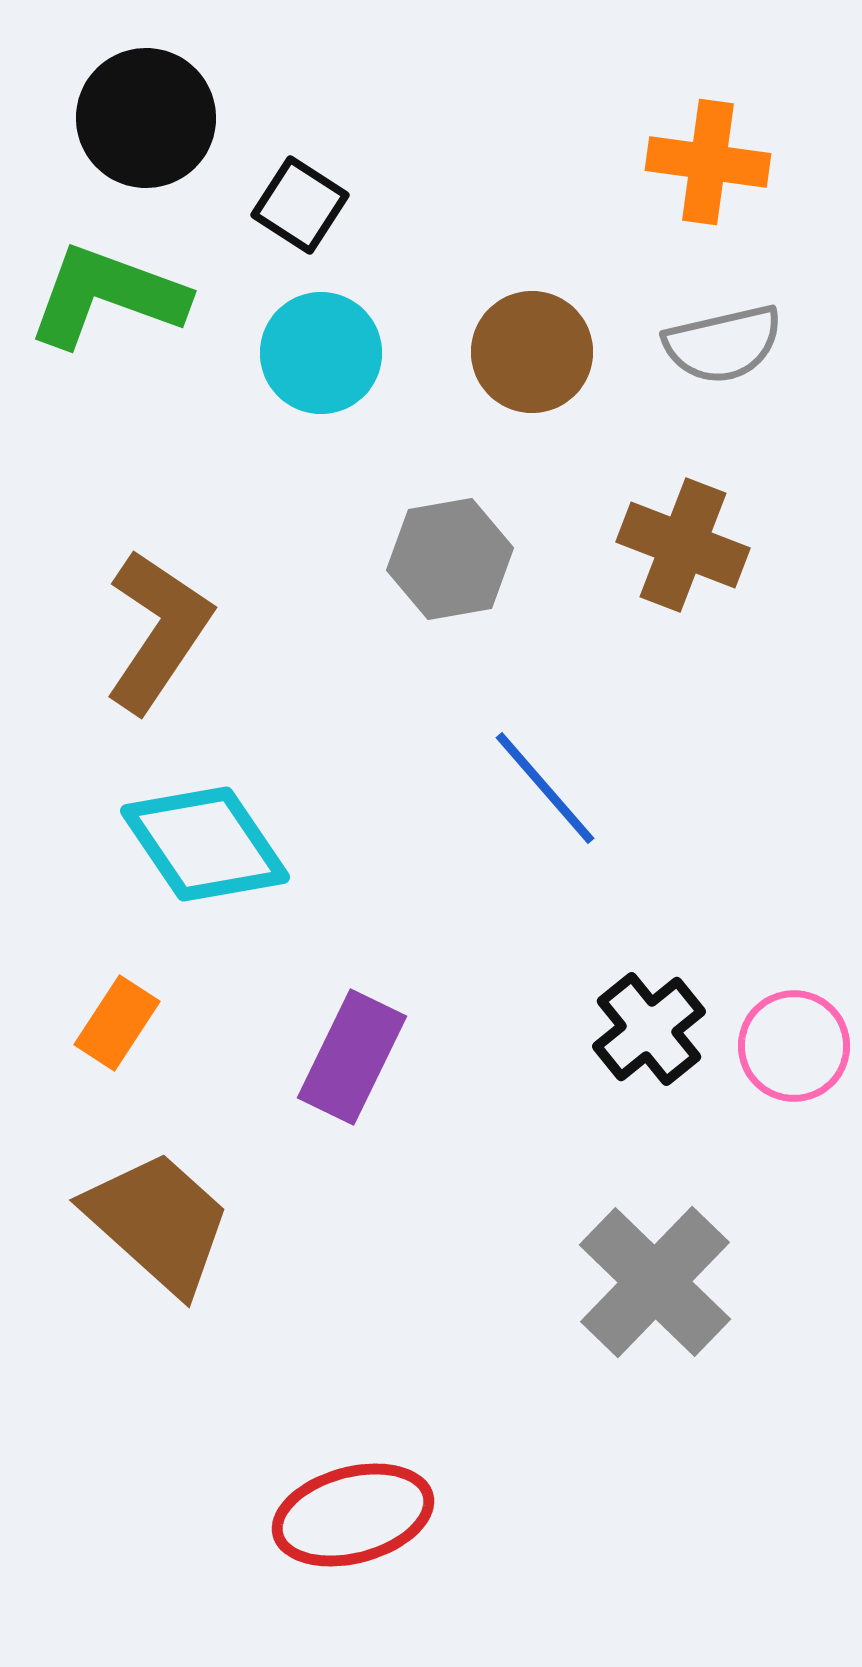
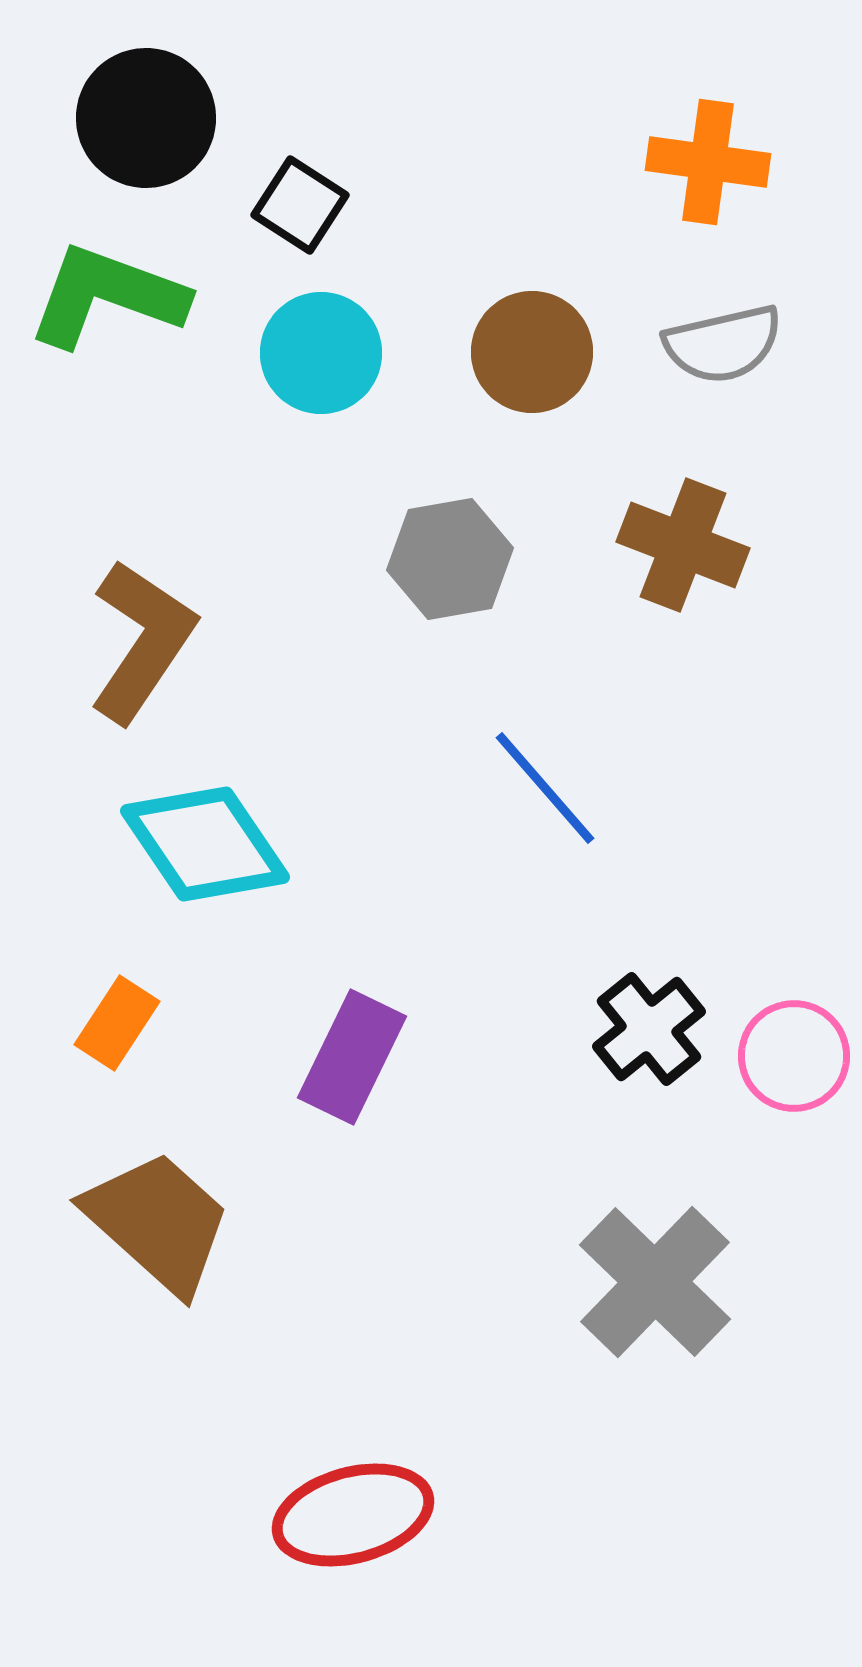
brown L-shape: moved 16 px left, 10 px down
pink circle: moved 10 px down
